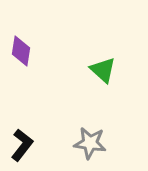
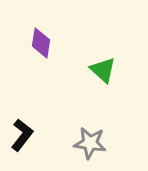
purple diamond: moved 20 px right, 8 px up
black L-shape: moved 10 px up
